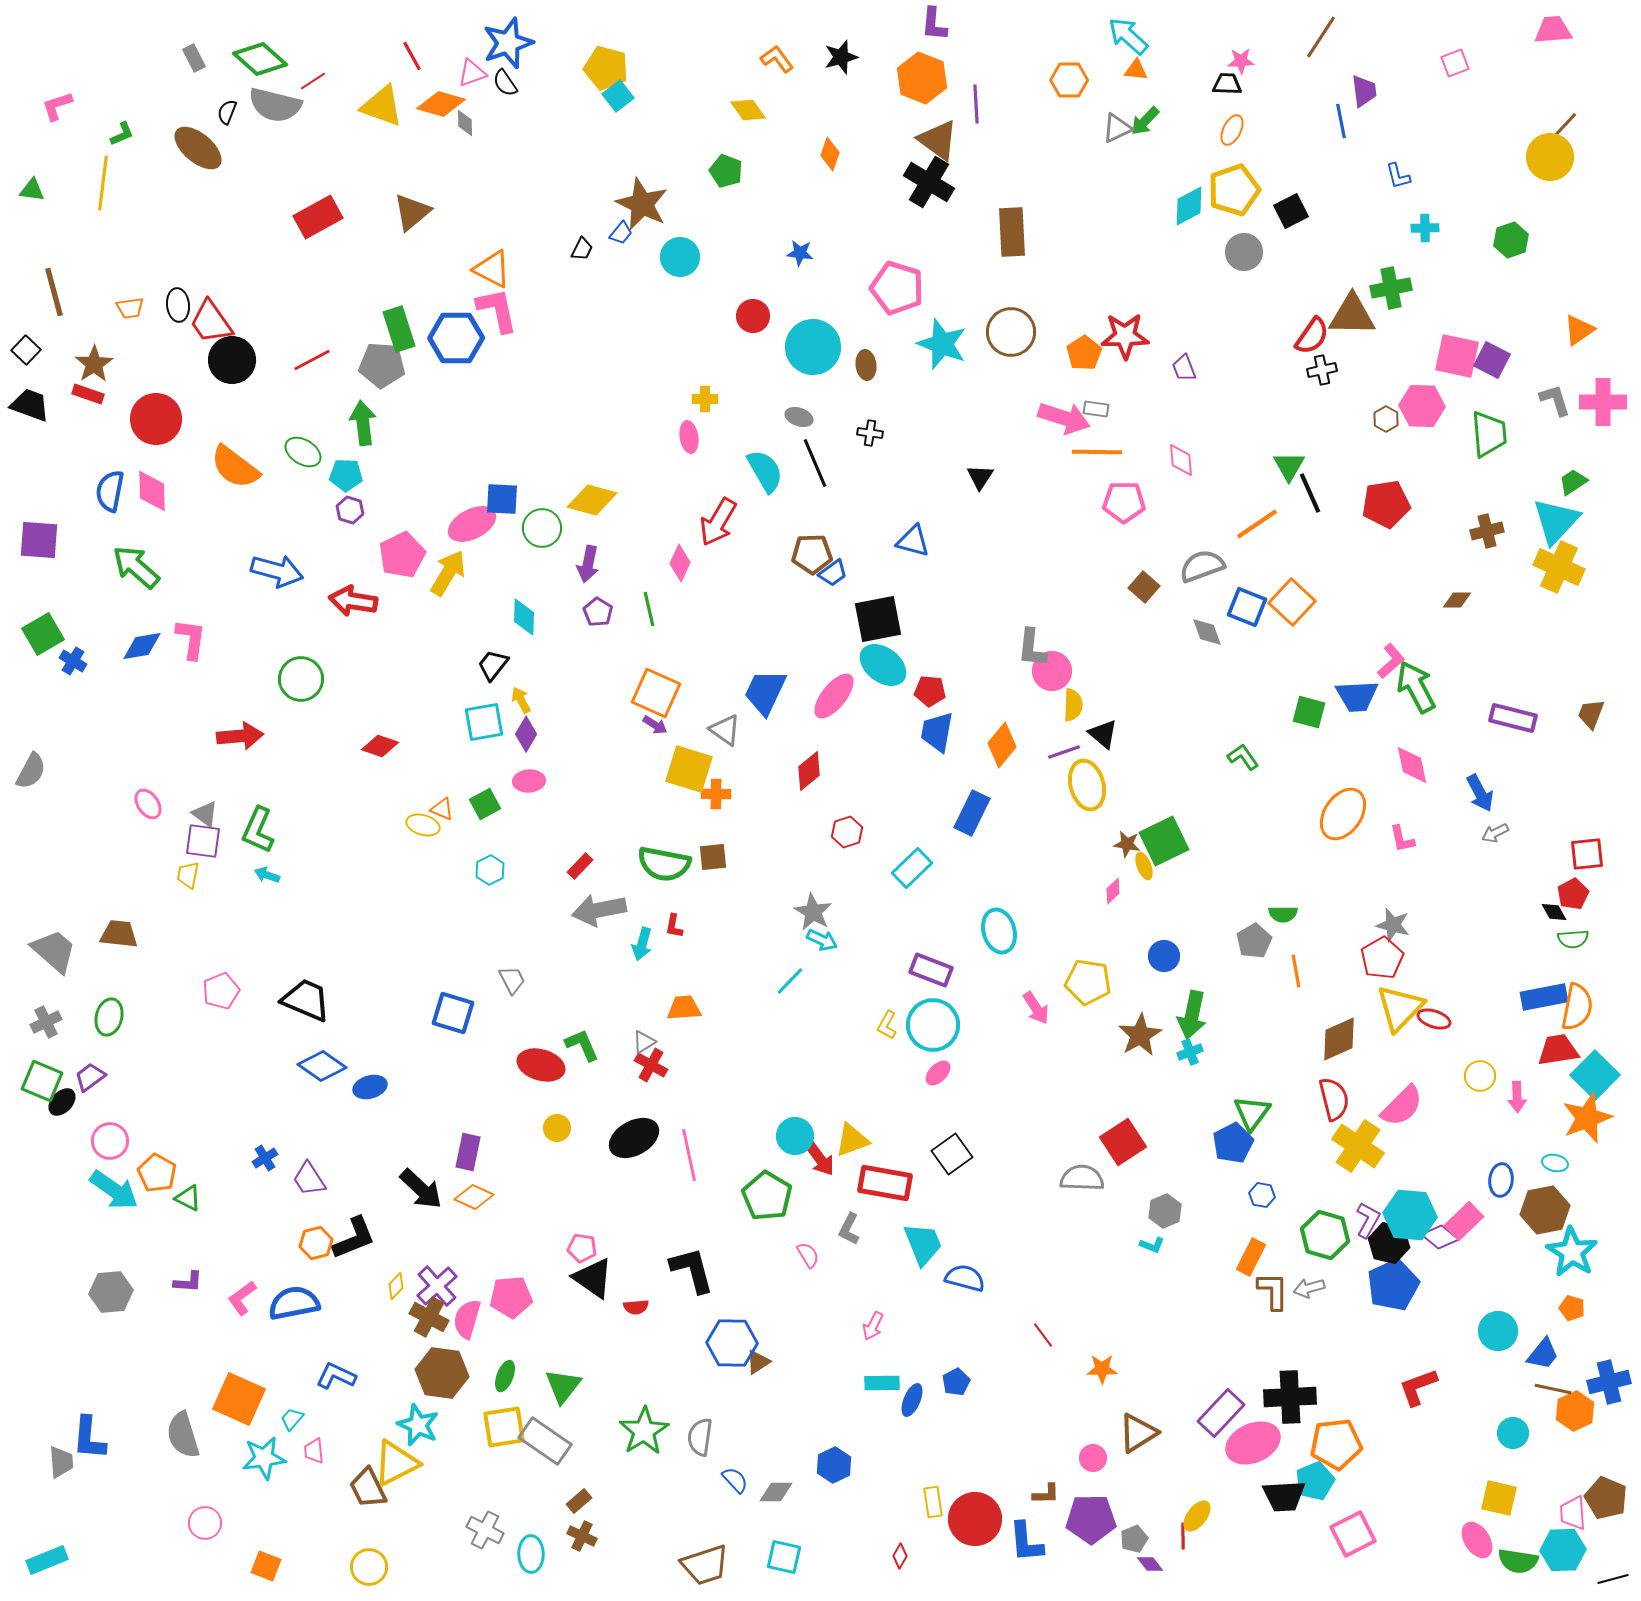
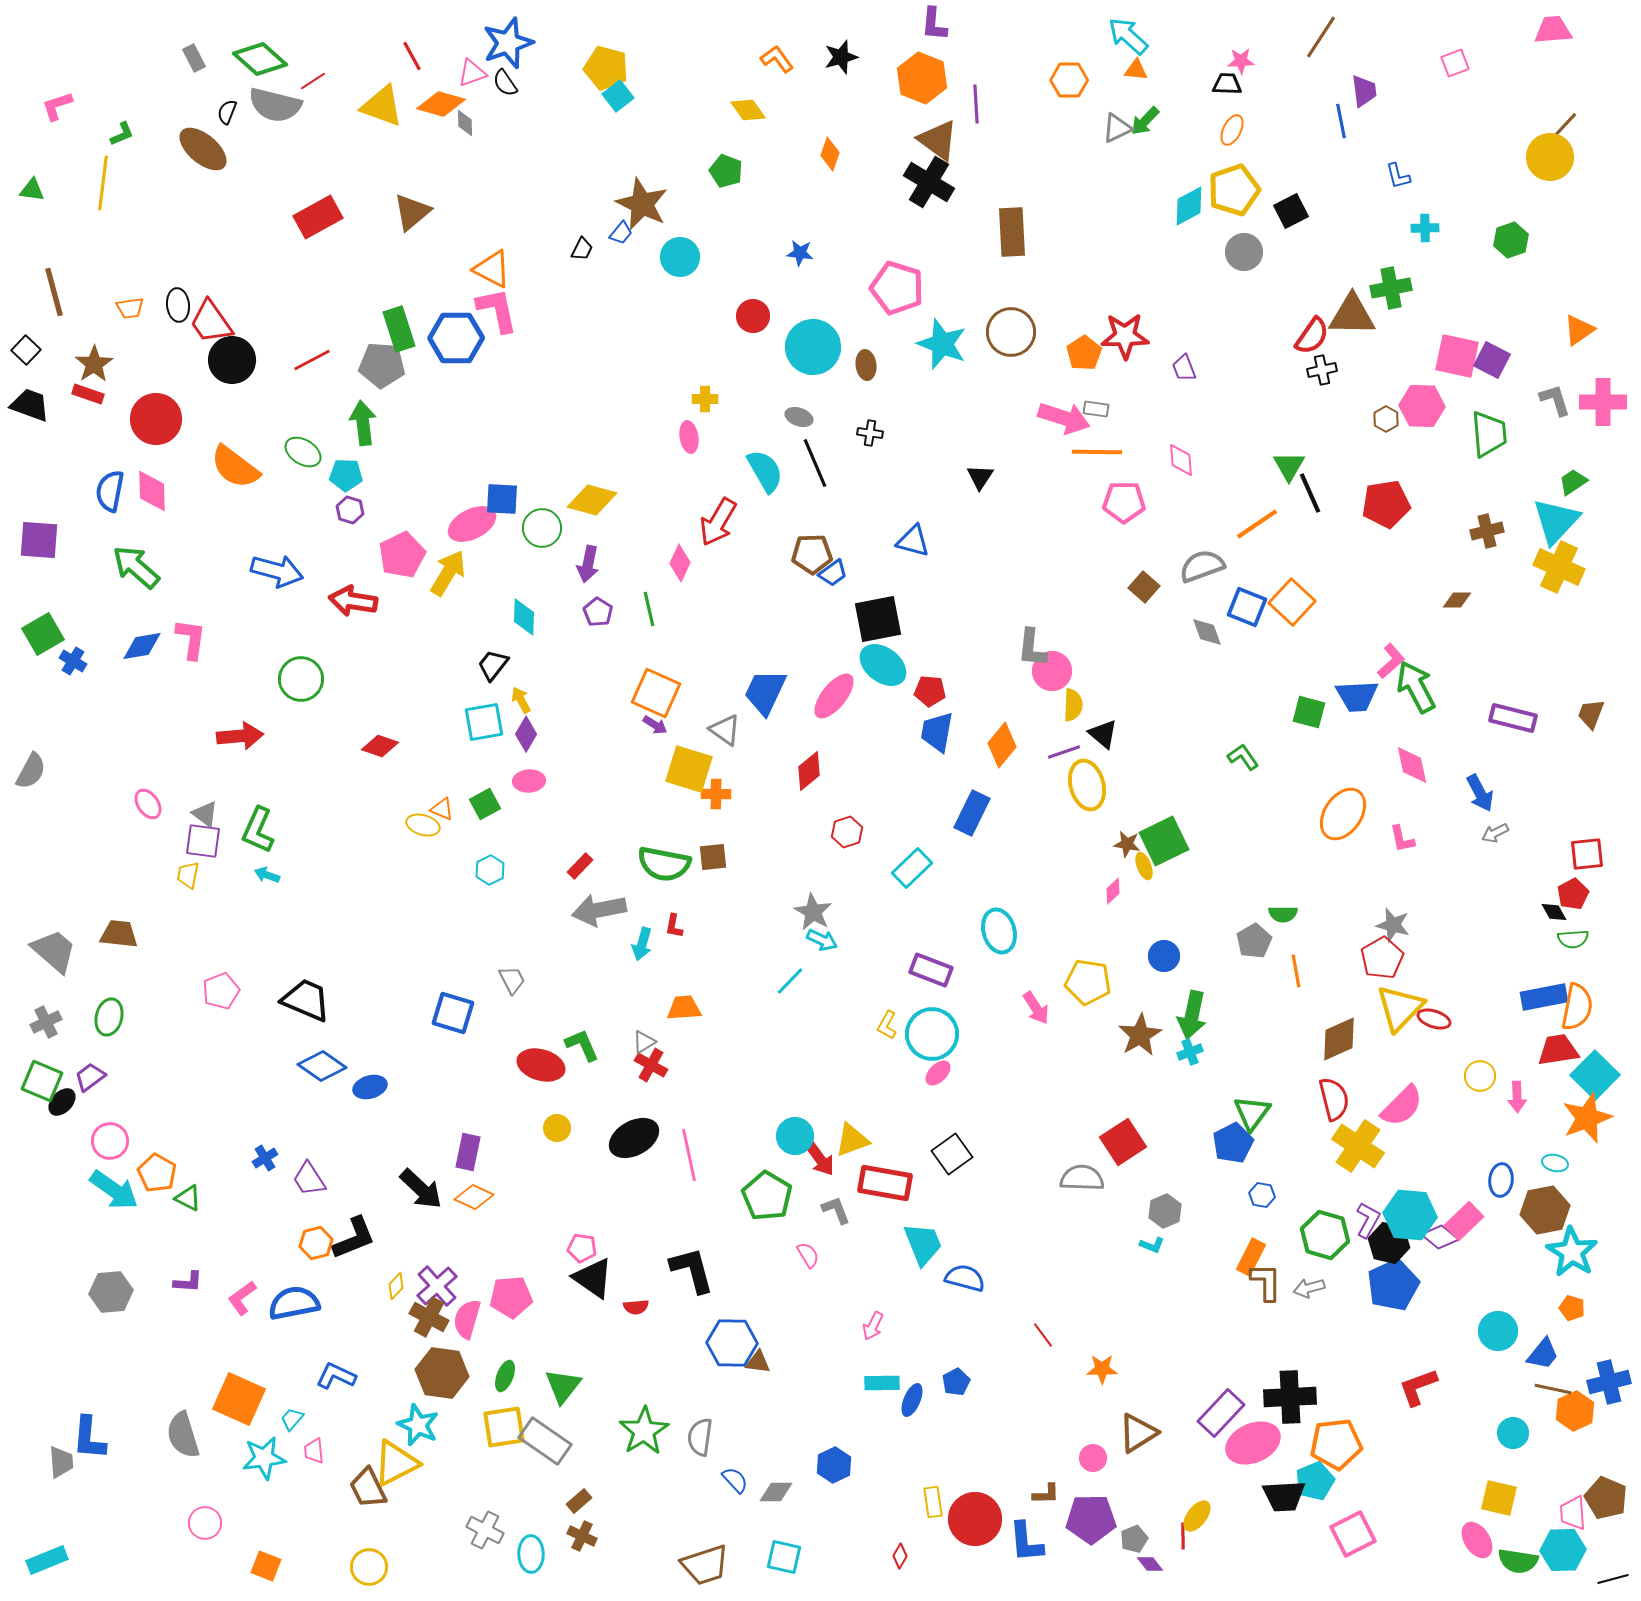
brown ellipse at (198, 148): moved 5 px right, 1 px down
cyan circle at (933, 1025): moved 1 px left, 9 px down
gray L-shape at (849, 1229): moved 13 px left, 19 px up; rotated 132 degrees clockwise
brown L-shape at (1273, 1291): moved 7 px left, 9 px up
brown triangle at (758, 1362): rotated 40 degrees clockwise
